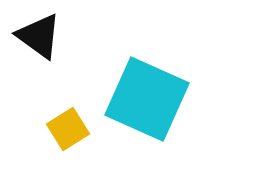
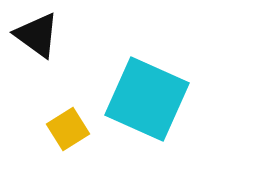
black triangle: moved 2 px left, 1 px up
